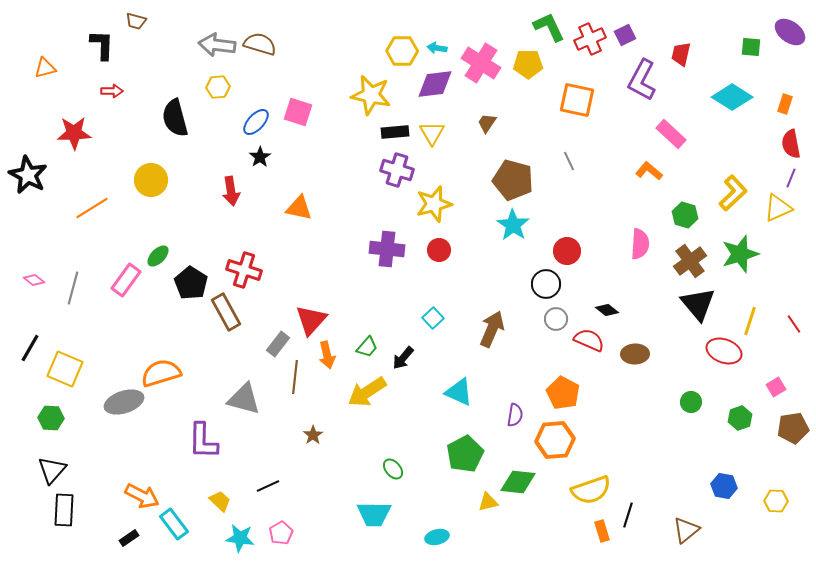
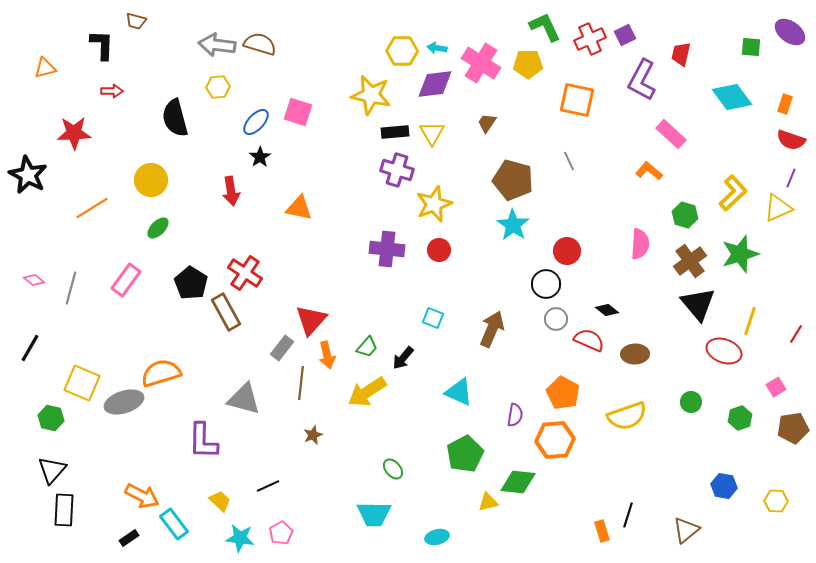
green L-shape at (549, 27): moved 4 px left
cyan diamond at (732, 97): rotated 21 degrees clockwise
red semicircle at (791, 144): moved 4 px up; rotated 60 degrees counterclockwise
yellow star at (434, 204): rotated 6 degrees counterclockwise
green ellipse at (158, 256): moved 28 px up
red cross at (244, 270): moved 1 px right, 3 px down; rotated 16 degrees clockwise
gray line at (73, 288): moved 2 px left
cyan square at (433, 318): rotated 25 degrees counterclockwise
red line at (794, 324): moved 2 px right, 10 px down; rotated 66 degrees clockwise
gray rectangle at (278, 344): moved 4 px right, 4 px down
yellow square at (65, 369): moved 17 px right, 14 px down
brown line at (295, 377): moved 6 px right, 6 px down
green hexagon at (51, 418): rotated 10 degrees clockwise
brown star at (313, 435): rotated 12 degrees clockwise
yellow semicircle at (591, 490): moved 36 px right, 74 px up
